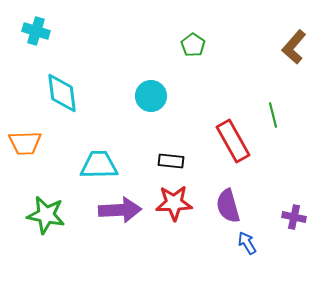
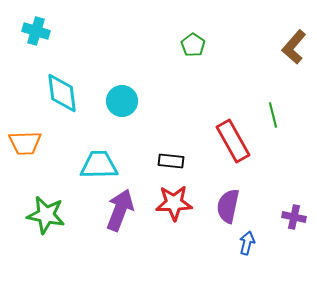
cyan circle: moved 29 px left, 5 px down
purple semicircle: rotated 28 degrees clockwise
purple arrow: rotated 66 degrees counterclockwise
blue arrow: rotated 45 degrees clockwise
